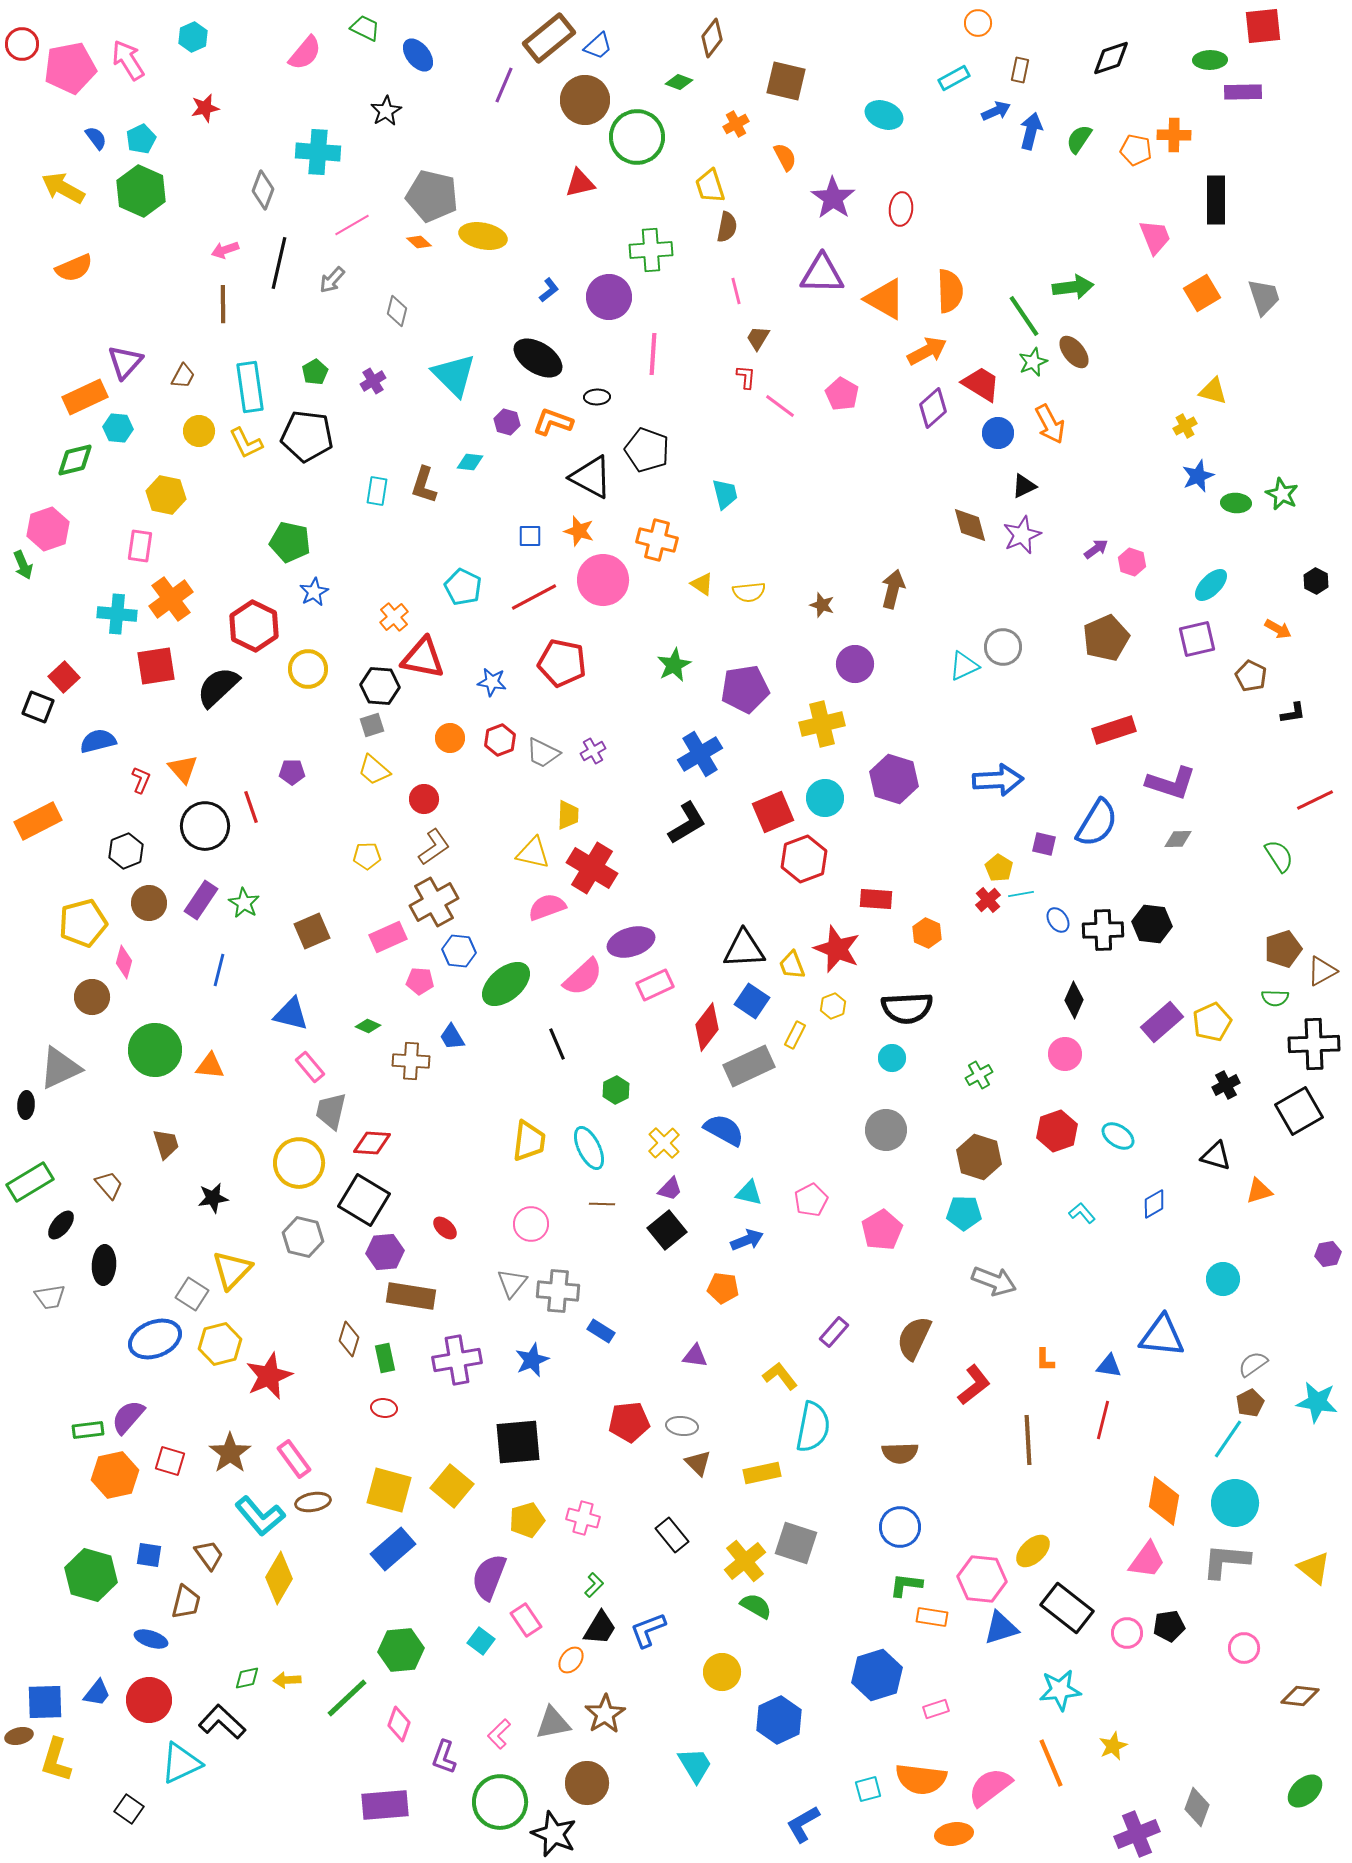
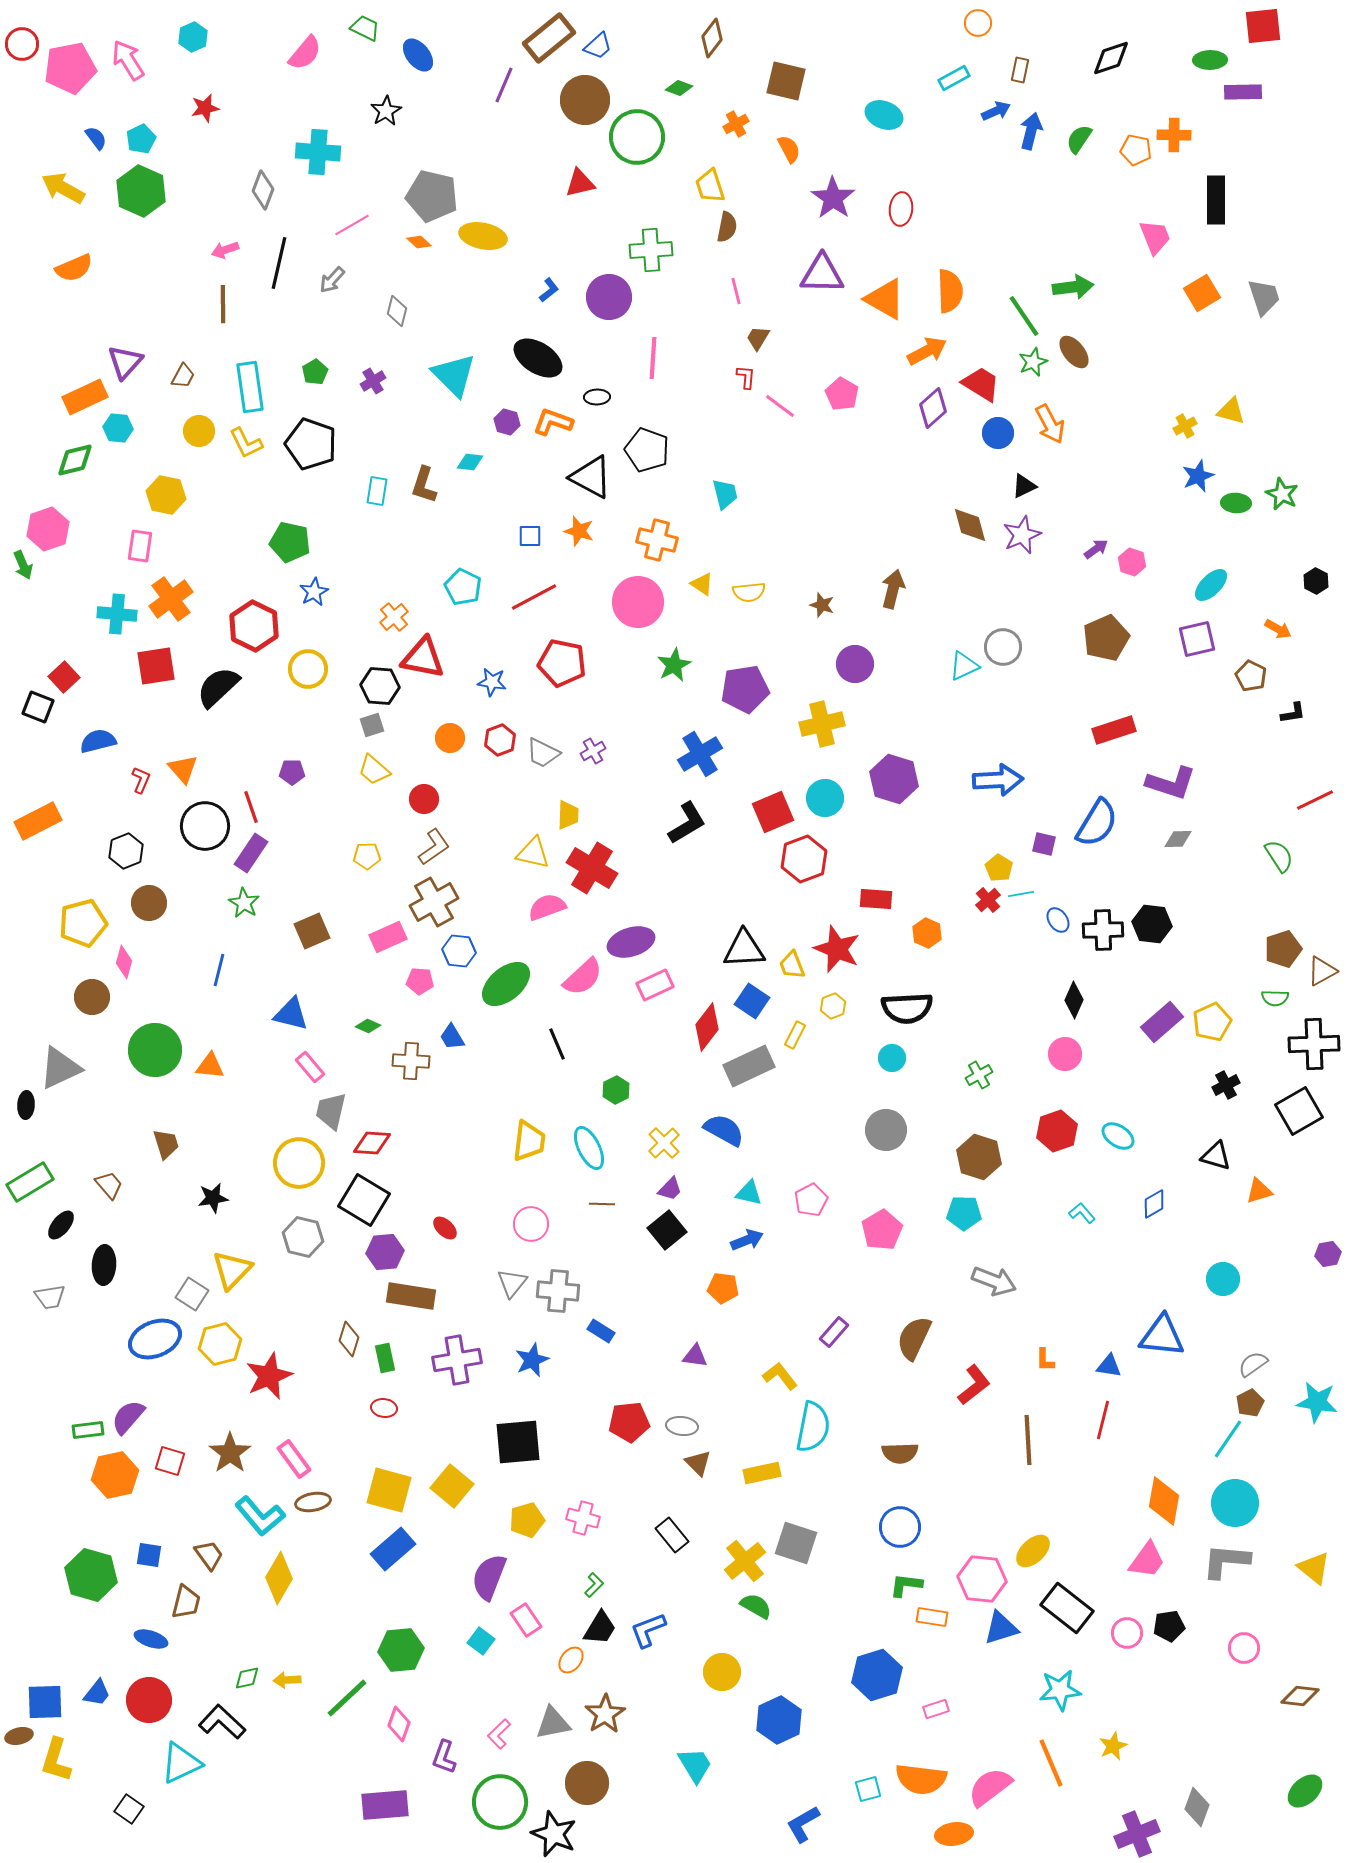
green diamond at (679, 82): moved 6 px down
orange semicircle at (785, 157): moved 4 px right, 8 px up
pink line at (653, 354): moved 4 px down
yellow triangle at (1213, 391): moved 18 px right, 20 px down
black pentagon at (307, 436): moved 4 px right, 8 px down; rotated 12 degrees clockwise
pink circle at (603, 580): moved 35 px right, 22 px down
purple rectangle at (201, 900): moved 50 px right, 47 px up
